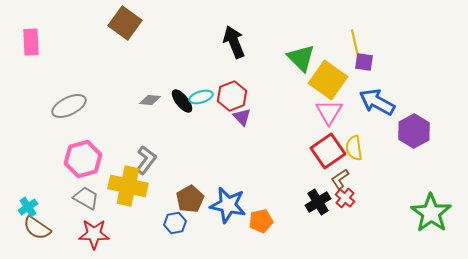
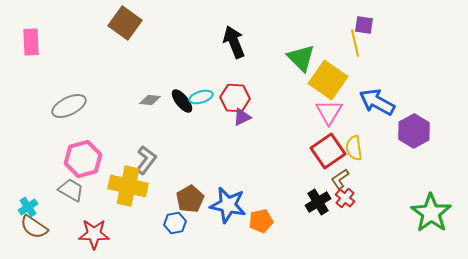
purple square: moved 37 px up
red hexagon: moved 3 px right, 2 px down; rotated 24 degrees clockwise
purple triangle: rotated 48 degrees clockwise
gray trapezoid: moved 15 px left, 8 px up
brown semicircle: moved 3 px left, 1 px up
